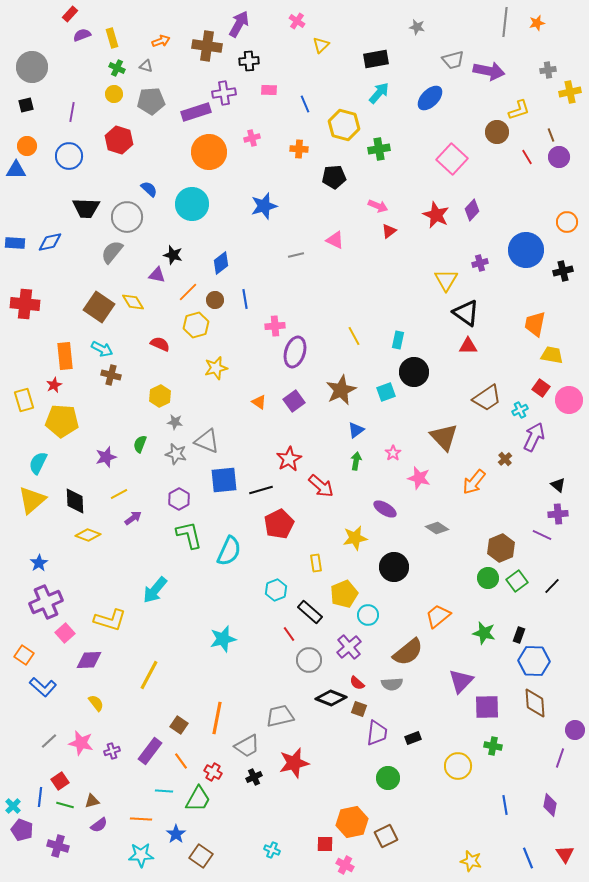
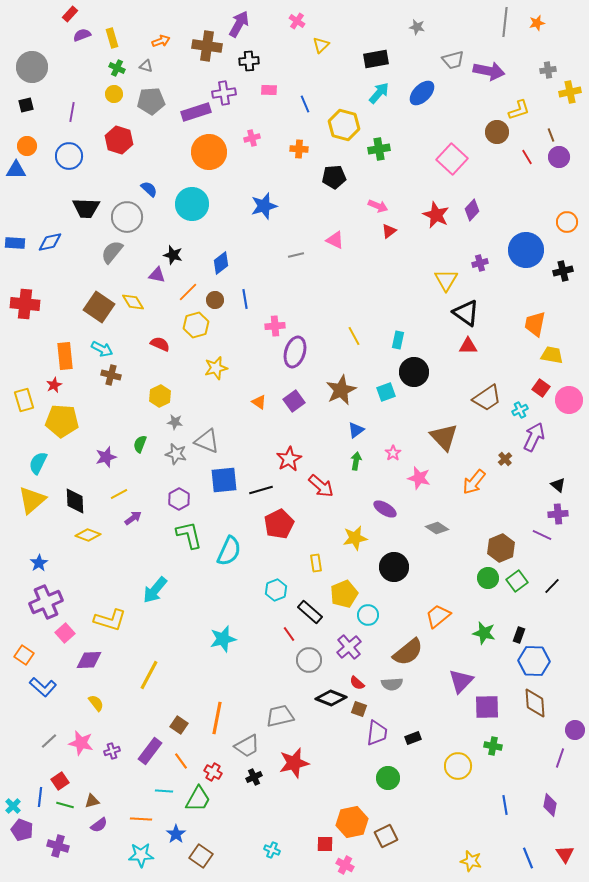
blue ellipse at (430, 98): moved 8 px left, 5 px up
